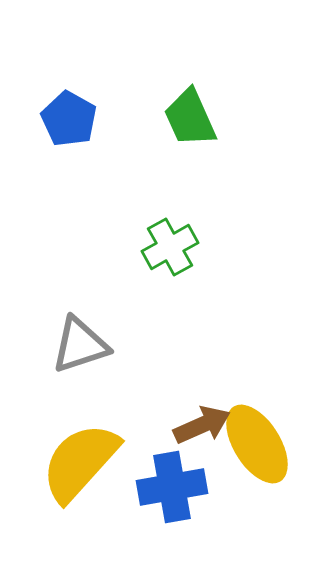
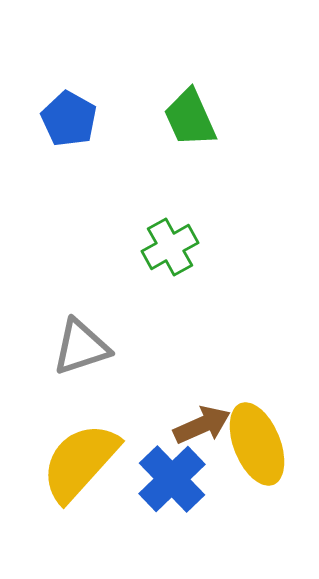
gray triangle: moved 1 px right, 2 px down
yellow ellipse: rotated 10 degrees clockwise
blue cross: moved 8 px up; rotated 34 degrees counterclockwise
